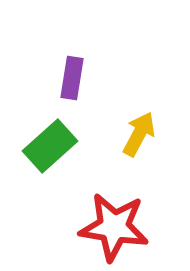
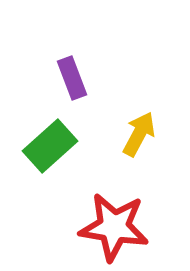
purple rectangle: rotated 30 degrees counterclockwise
